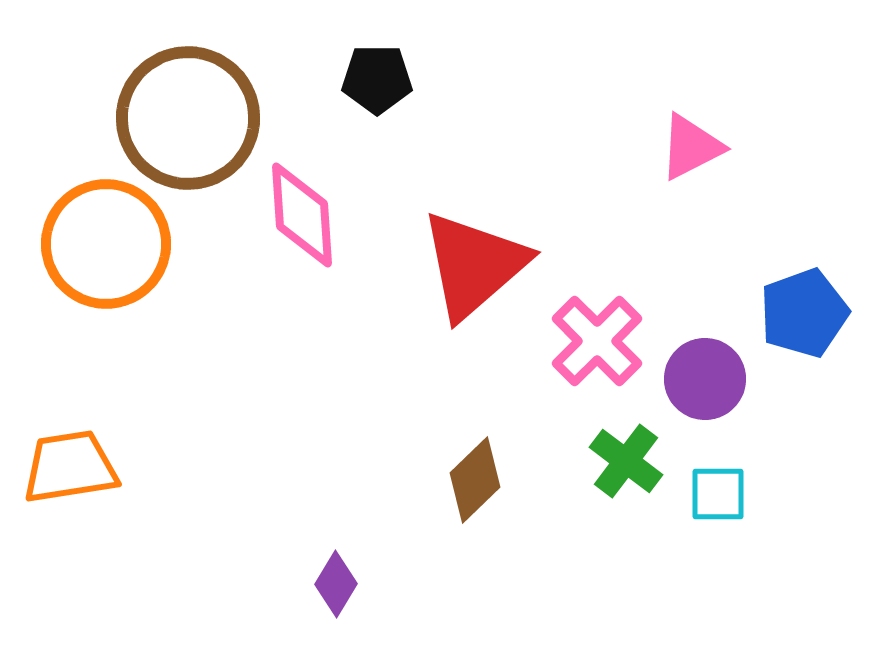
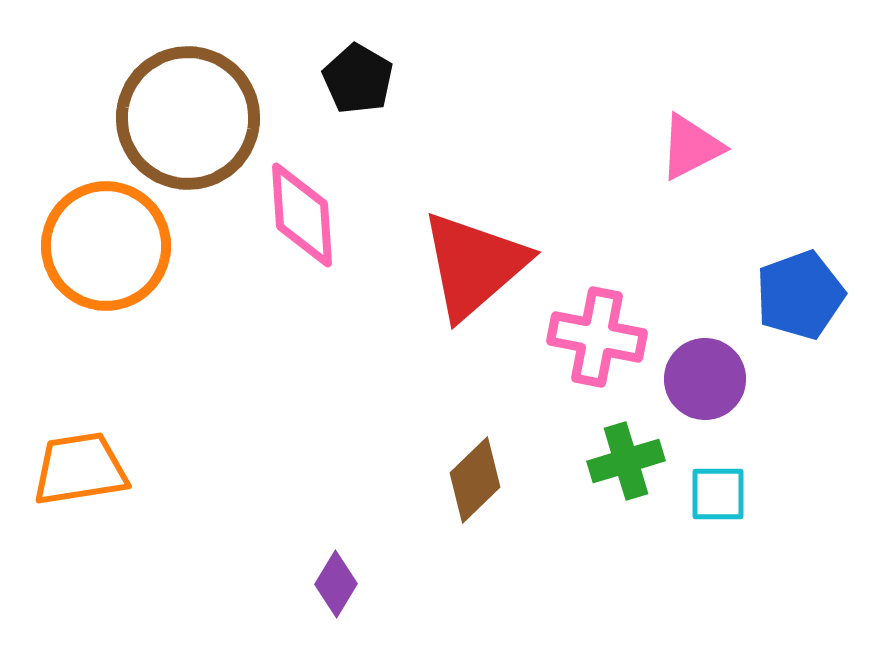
black pentagon: moved 19 px left; rotated 30 degrees clockwise
orange circle: moved 2 px down
blue pentagon: moved 4 px left, 18 px up
pink cross: moved 4 px up; rotated 34 degrees counterclockwise
green cross: rotated 36 degrees clockwise
orange trapezoid: moved 10 px right, 2 px down
